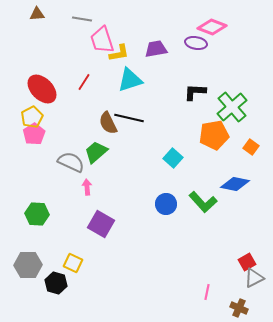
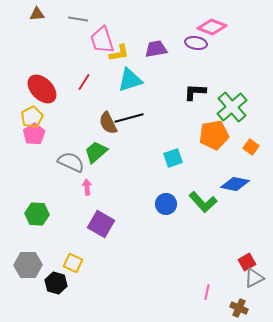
gray line: moved 4 px left
black line: rotated 28 degrees counterclockwise
cyan square: rotated 30 degrees clockwise
